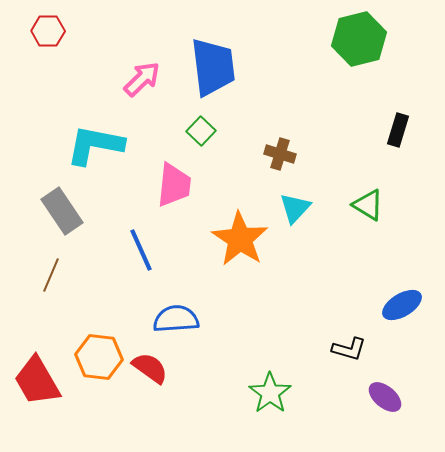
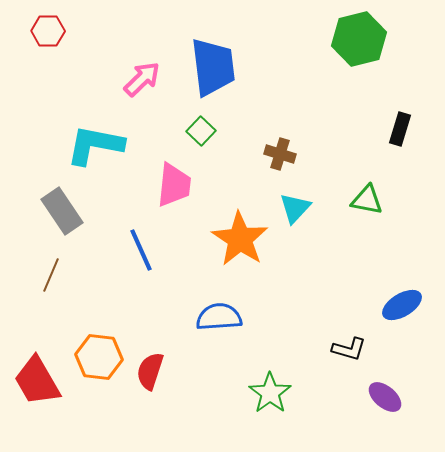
black rectangle: moved 2 px right, 1 px up
green triangle: moved 1 px left, 5 px up; rotated 20 degrees counterclockwise
blue semicircle: moved 43 px right, 2 px up
red semicircle: moved 3 px down; rotated 108 degrees counterclockwise
